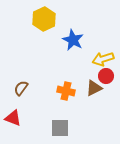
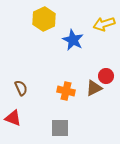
yellow arrow: moved 1 px right, 35 px up
brown semicircle: rotated 119 degrees clockwise
